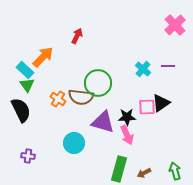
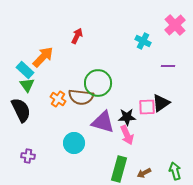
cyan cross: moved 28 px up; rotated 14 degrees counterclockwise
